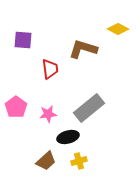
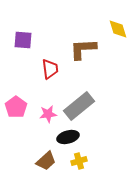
yellow diamond: rotated 45 degrees clockwise
brown L-shape: rotated 20 degrees counterclockwise
gray rectangle: moved 10 px left, 2 px up
